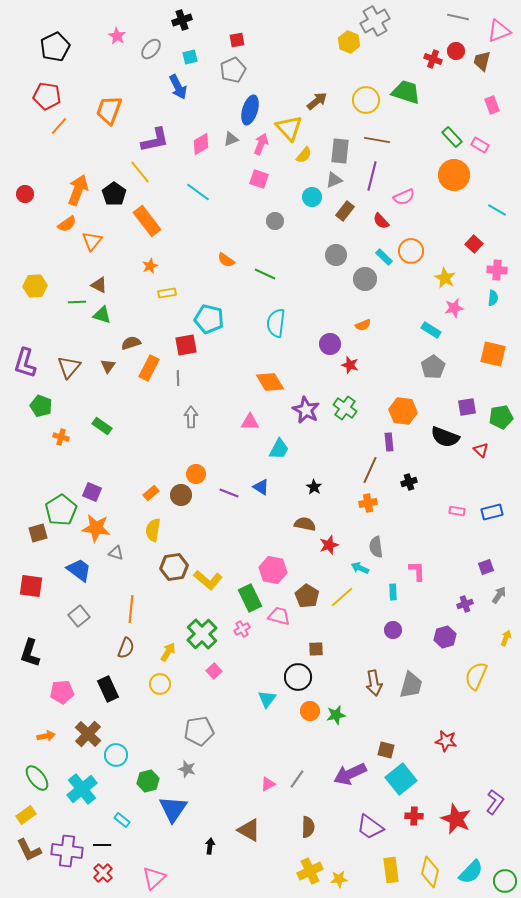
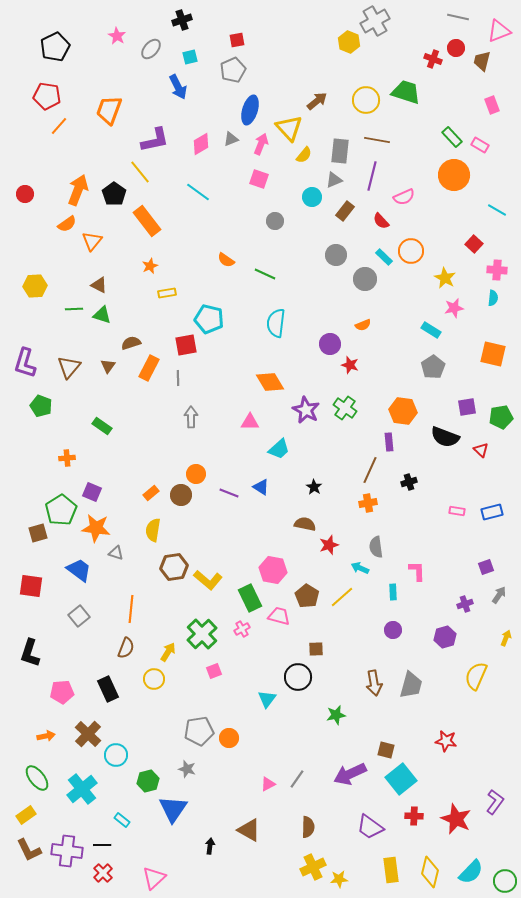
red circle at (456, 51): moved 3 px up
green line at (77, 302): moved 3 px left, 7 px down
orange cross at (61, 437): moved 6 px right, 21 px down; rotated 21 degrees counterclockwise
cyan trapezoid at (279, 449): rotated 20 degrees clockwise
pink square at (214, 671): rotated 21 degrees clockwise
yellow circle at (160, 684): moved 6 px left, 5 px up
orange circle at (310, 711): moved 81 px left, 27 px down
yellow cross at (310, 871): moved 3 px right, 4 px up
